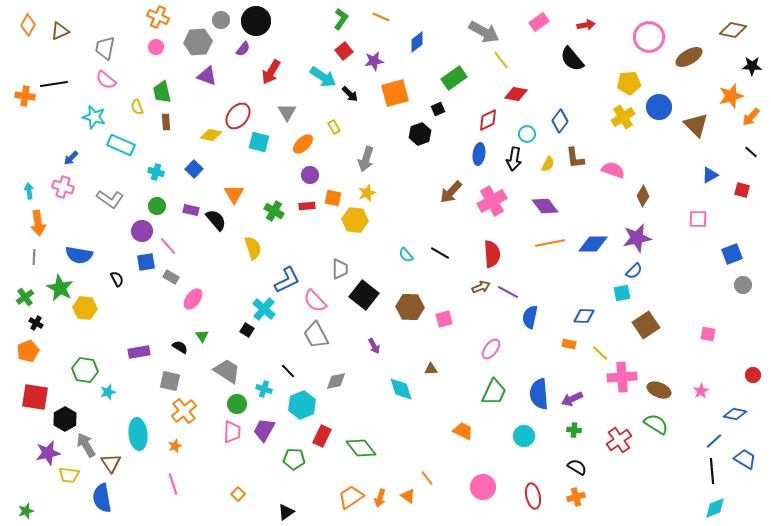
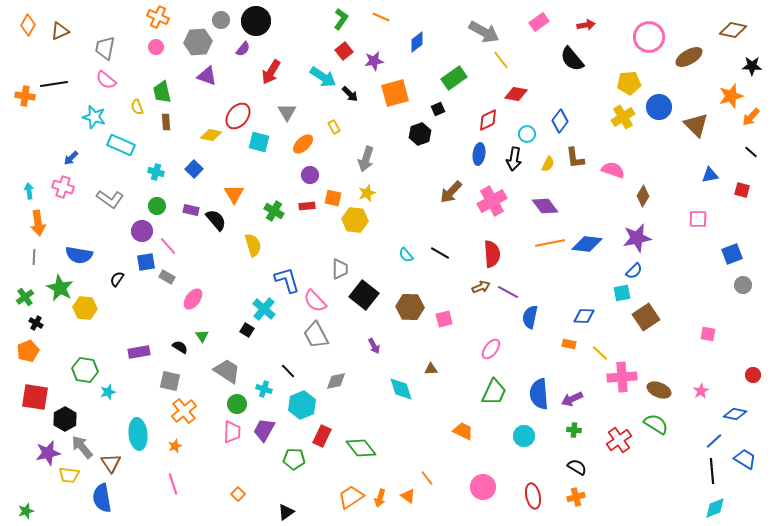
blue triangle at (710, 175): rotated 18 degrees clockwise
blue diamond at (593, 244): moved 6 px left; rotated 8 degrees clockwise
yellow semicircle at (253, 248): moved 3 px up
gray rectangle at (171, 277): moved 4 px left
black semicircle at (117, 279): rotated 119 degrees counterclockwise
blue L-shape at (287, 280): rotated 80 degrees counterclockwise
brown square at (646, 325): moved 8 px up
gray arrow at (86, 445): moved 4 px left, 2 px down; rotated 10 degrees counterclockwise
